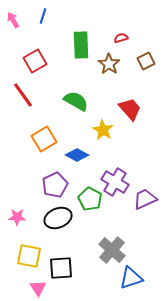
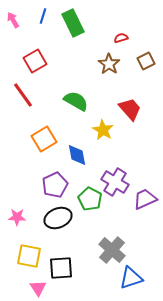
green rectangle: moved 8 px left, 22 px up; rotated 24 degrees counterclockwise
blue diamond: rotated 50 degrees clockwise
